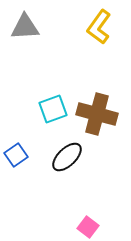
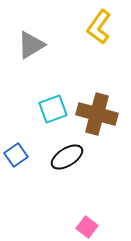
gray triangle: moved 6 px right, 18 px down; rotated 28 degrees counterclockwise
black ellipse: rotated 12 degrees clockwise
pink square: moved 1 px left
